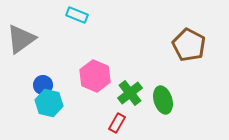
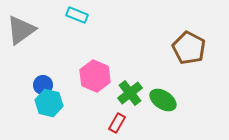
gray triangle: moved 9 px up
brown pentagon: moved 3 px down
green ellipse: rotated 40 degrees counterclockwise
